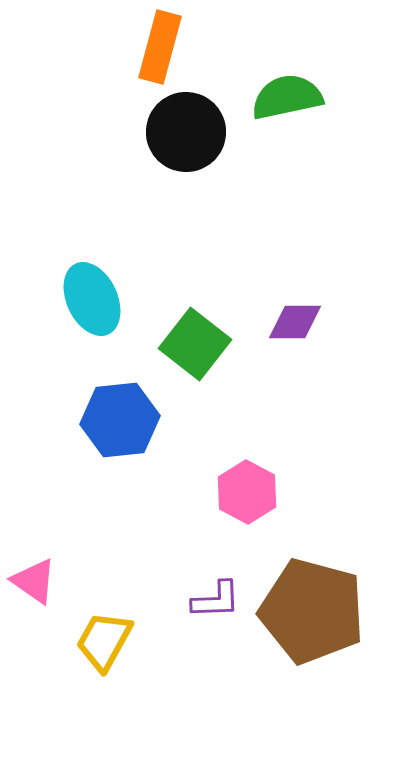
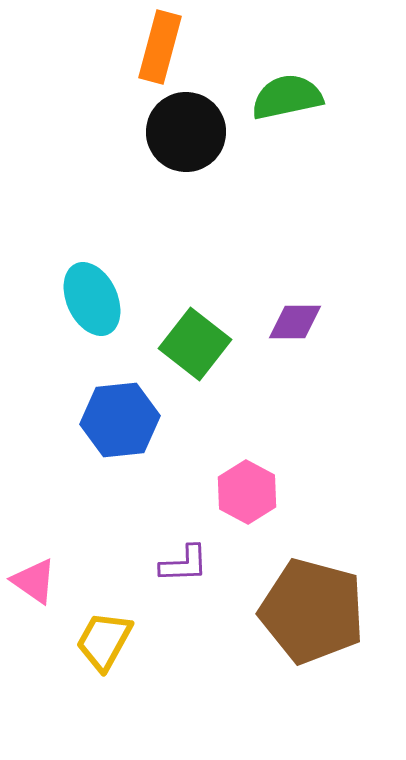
purple L-shape: moved 32 px left, 36 px up
